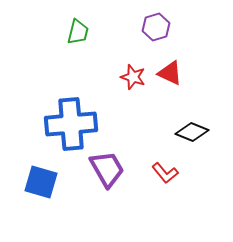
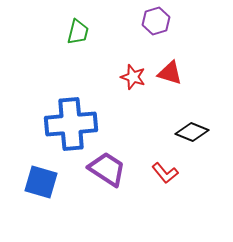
purple hexagon: moved 6 px up
red triangle: rotated 8 degrees counterclockwise
purple trapezoid: rotated 27 degrees counterclockwise
